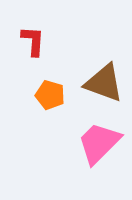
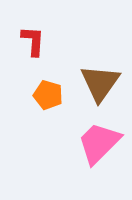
brown triangle: moved 4 px left; rotated 45 degrees clockwise
orange pentagon: moved 2 px left
